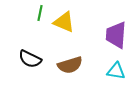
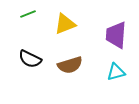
green line: moved 12 px left, 1 px down; rotated 56 degrees clockwise
yellow triangle: moved 1 px right, 2 px down; rotated 45 degrees counterclockwise
cyan triangle: moved 1 px down; rotated 24 degrees counterclockwise
